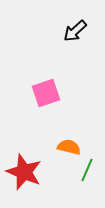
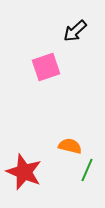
pink square: moved 26 px up
orange semicircle: moved 1 px right, 1 px up
